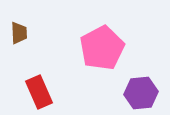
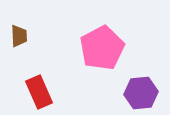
brown trapezoid: moved 3 px down
